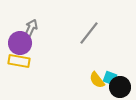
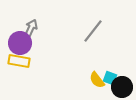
gray line: moved 4 px right, 2 px up
black circle: moved 2 px right
